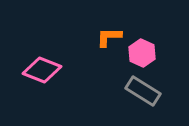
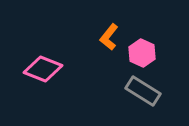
orange L-shape: rotated 52 degrees counterclockwise
pink diamond: moved 1 px right, 1 px up
